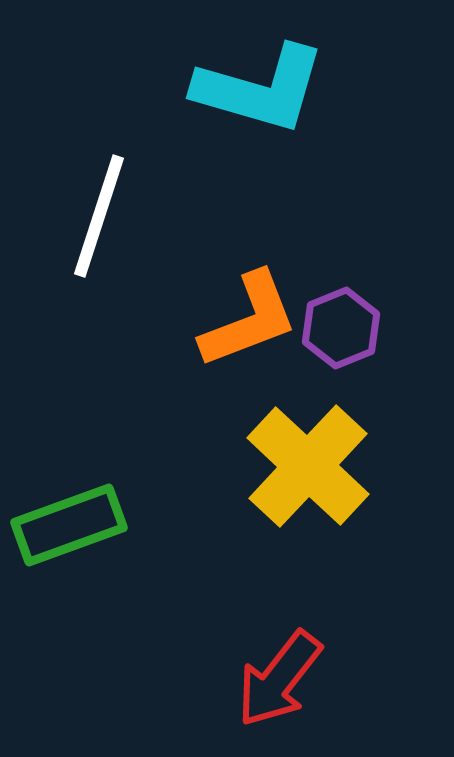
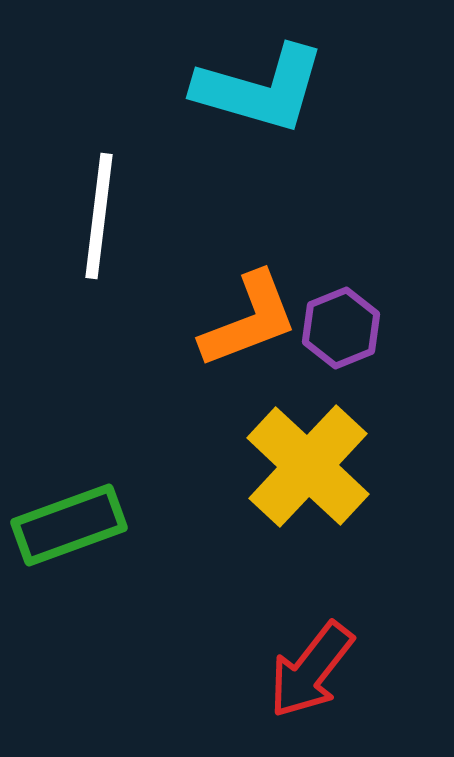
white line: rotated 11 degrees counterclockwise
red arrow: moved 32 px right, 9 px up
